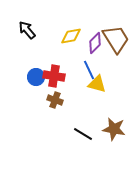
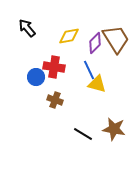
black arrow: moved 2 px up
yellow diamond: moved 2 px left
red cross: moved 9 px up
